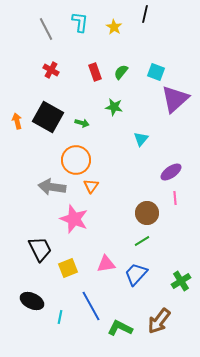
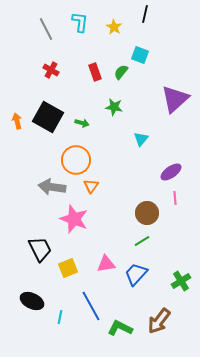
cyan square: moved 16 px left, 17 px up
